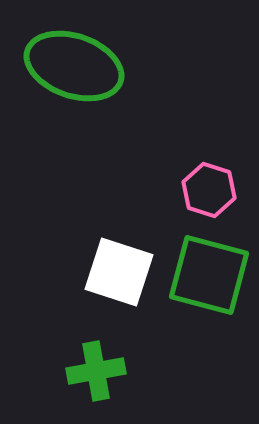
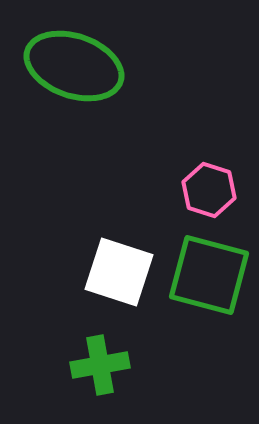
green cross: moved 4 px right, 6 px up
